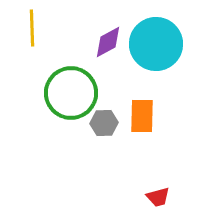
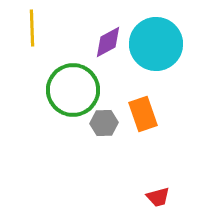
green circle: moved 2 px right, 3 px up
orange rectangle: moved 1 px right, 2 px up; rotated 20 degrees counterclockwise
